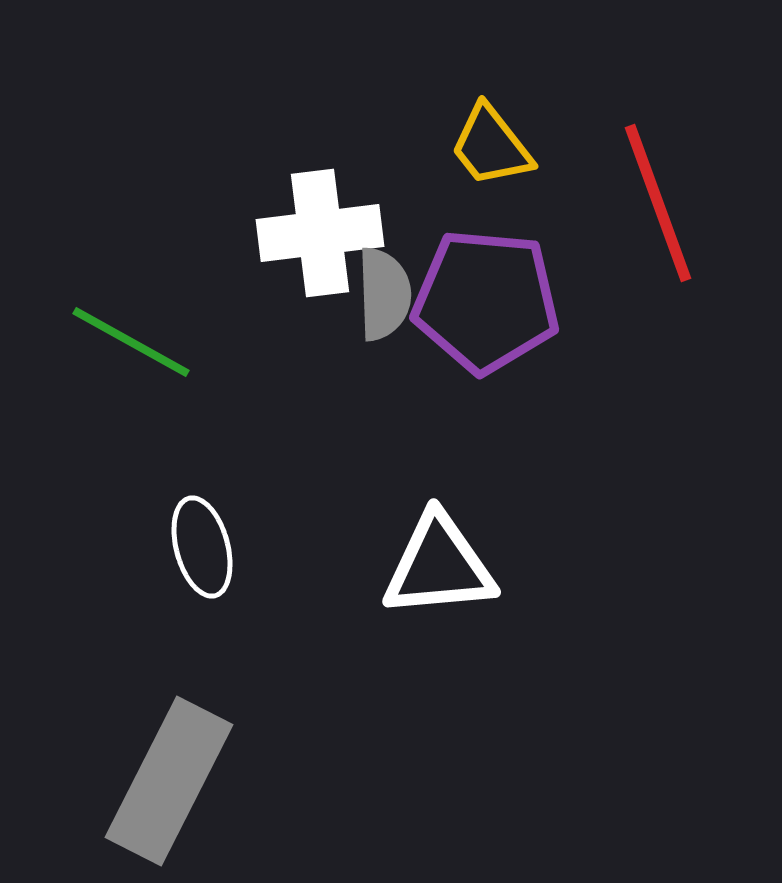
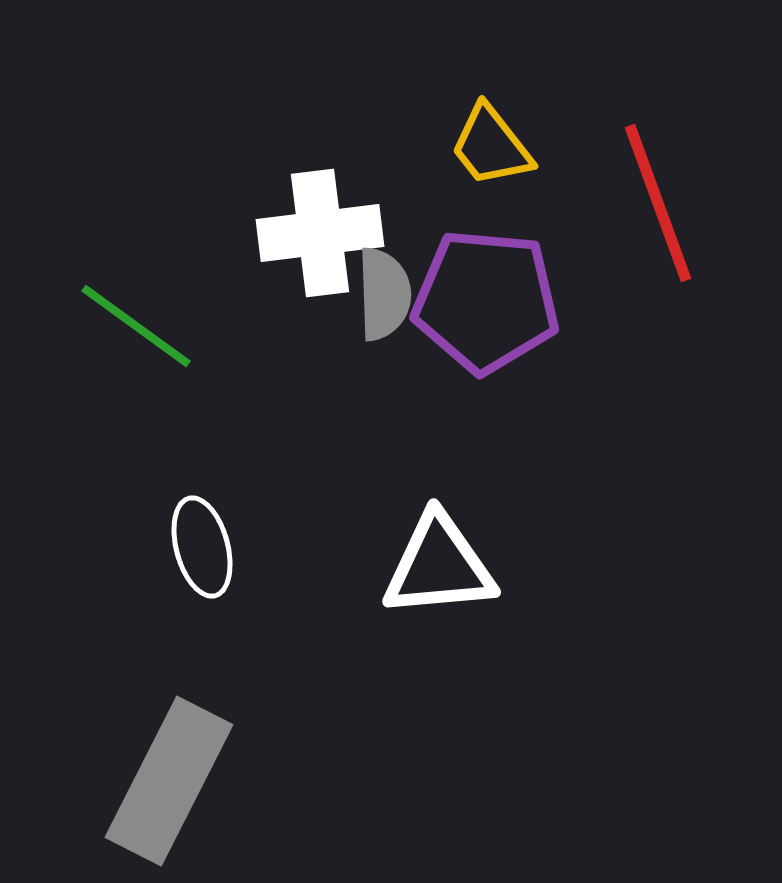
green line: moved 5 px right, 16 px up; rotated 7 degrees clockwise
